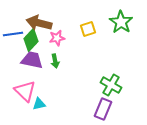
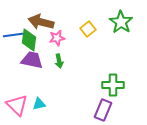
brown arrow: moved 2 px right, 1 px up
yellow square: rotated 21 degrees counterclockwise
blue line: moved 1 px down
green diamond: moved 2 px left; rotated 35 degrees counterclockwise
green arrow: moved 4 px right
green cross: moved 2 px right; rotated 30 degrees counterclockwise
pink triangle: moved 8 px left, 14 px down
purple rectangle: moved 1 px down
